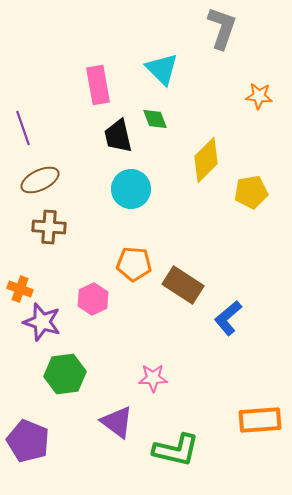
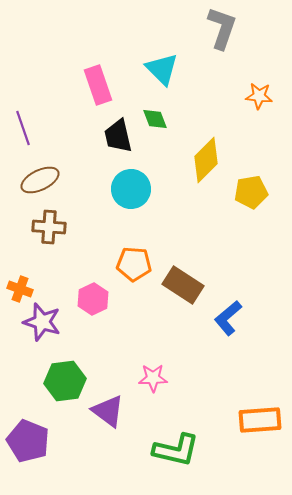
pink rectangle: rotated 9 degrees counterclockwise
green hexagon: moved 7 px down
purple triangle: moved 9 px left, 11 px up
